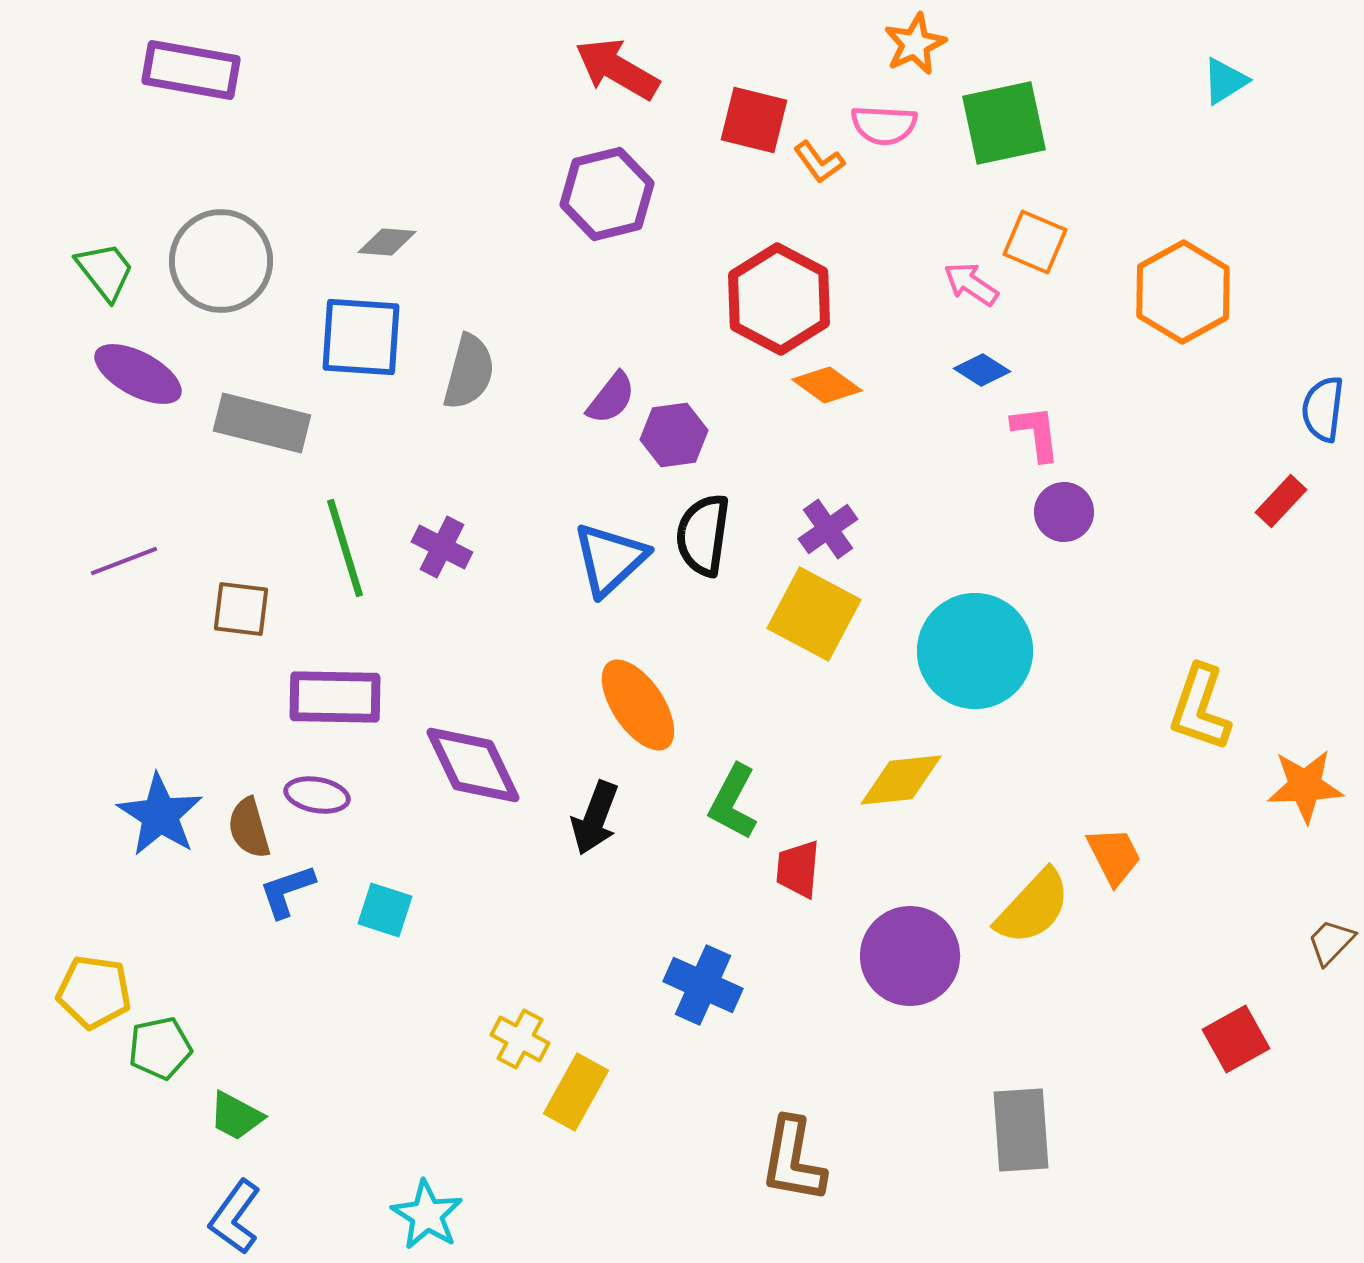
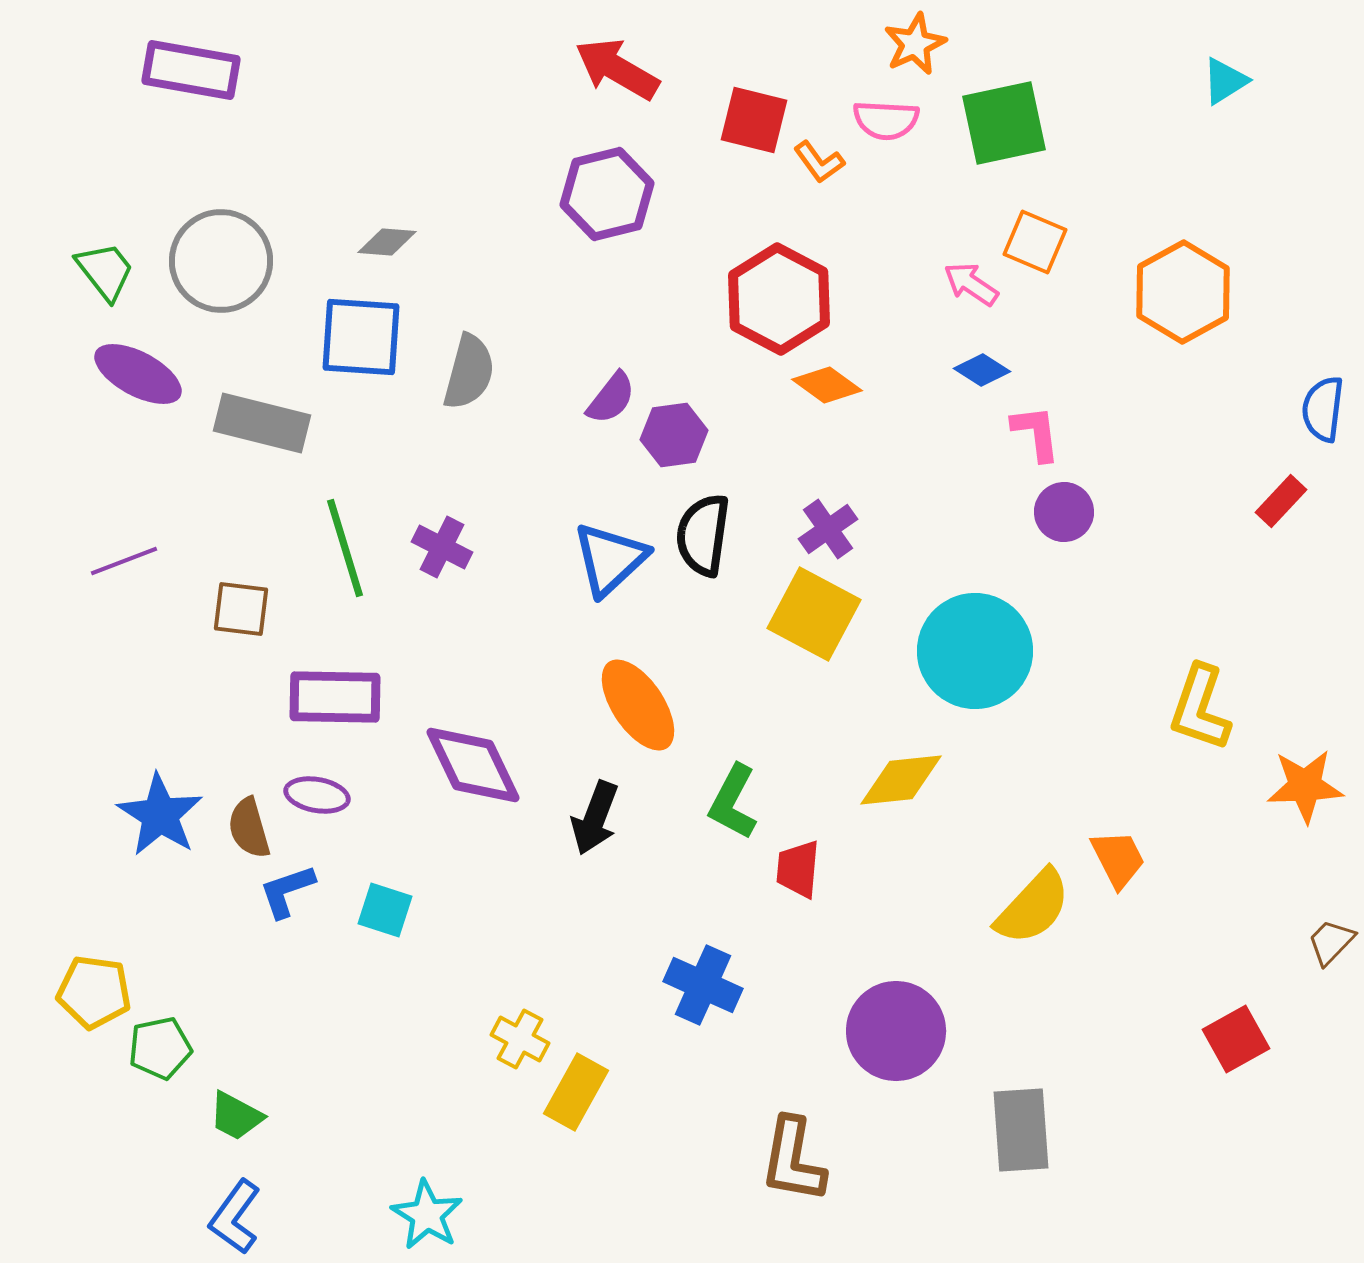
pink semicircle at (884, 125): moved 2 px right, 5 px up
orange trapezoid at (1114, 856): moved 4 px right, 3 px down
purple circle at (910, 956): moved 14 px left, 75 px down
